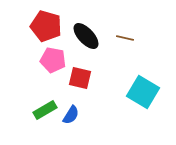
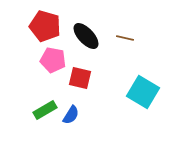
red pentagon: moved 1 px left
